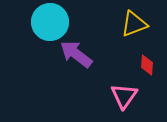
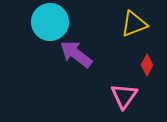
red diamond: rotated 25 degrees clockwise
